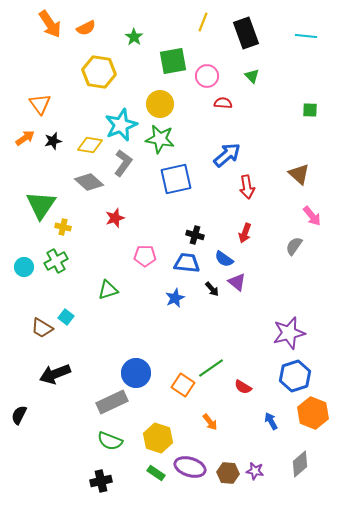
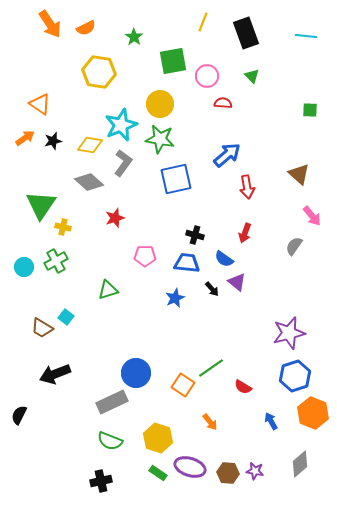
orange triangle at (40, 104): rotated 20 degrees counterclockwise
green rectangle at (156, 473): moved 2 px right
